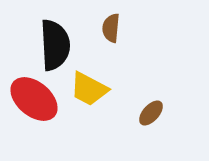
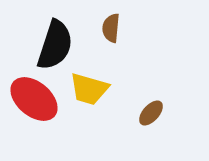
black semicircle: rotated 21 degrees clockwise
yellow trapezoid: rotated 12 degrees counterclockwise
